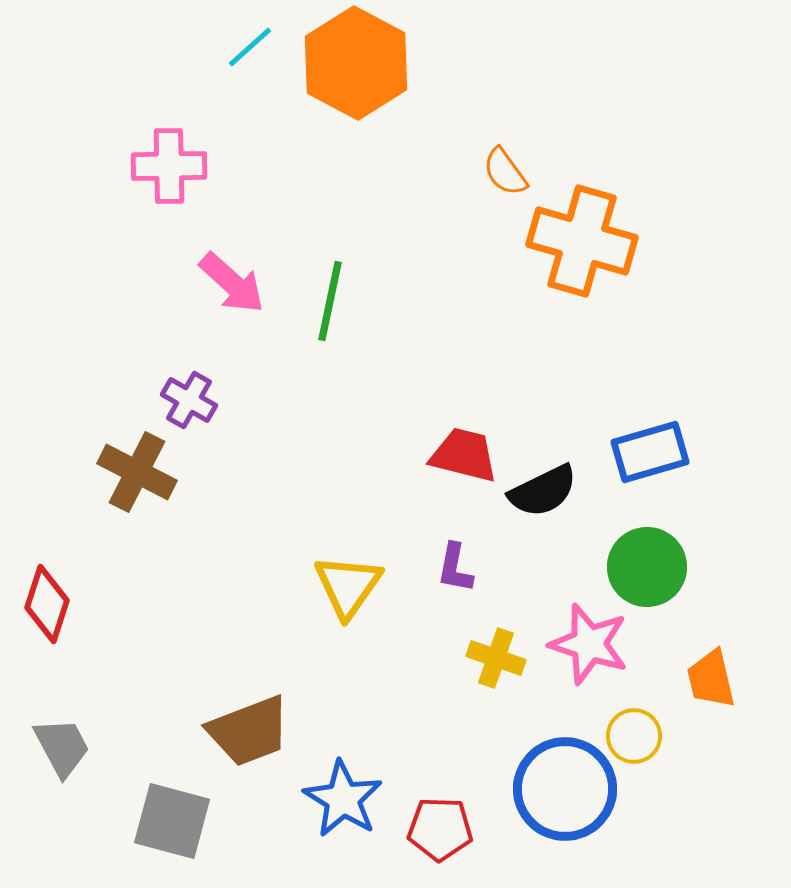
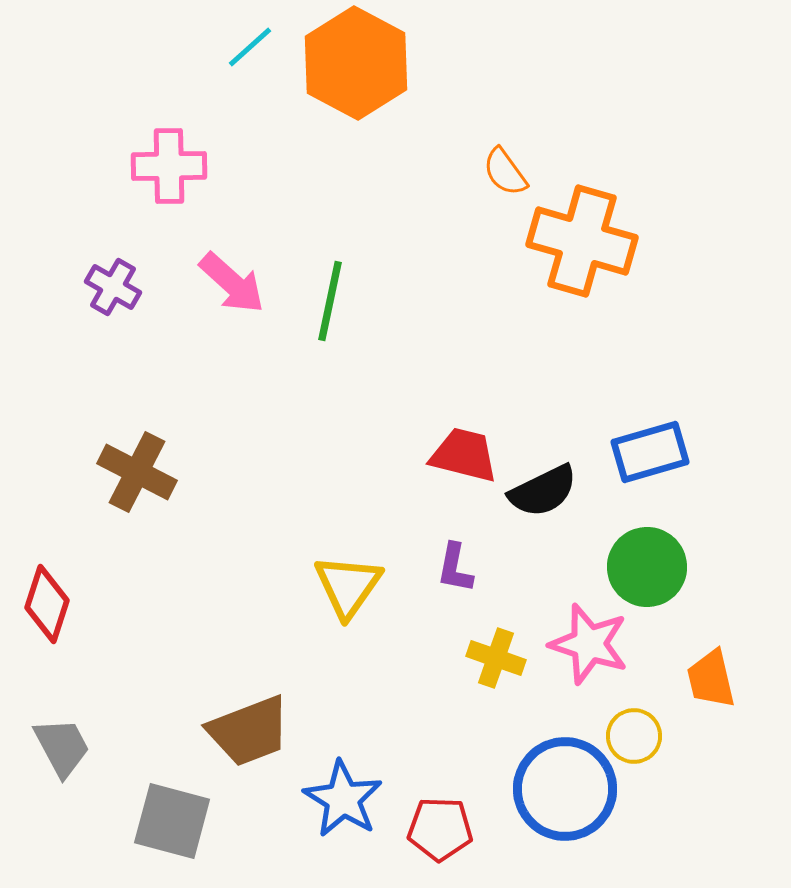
purple cross: moved 76 px left, 113 px up
